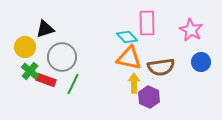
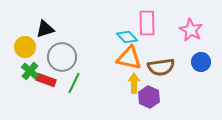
green line: moved 1 px right, 1 px up
